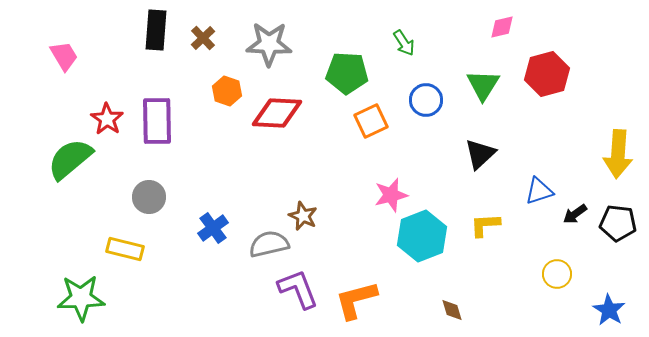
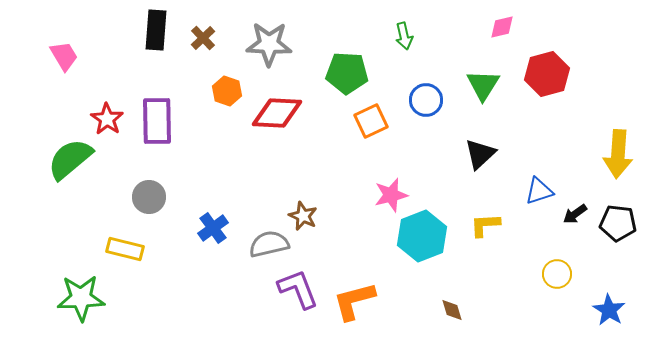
green arrow: moved 7 px up; rotated 20 degrees clockwise
orange L-shape: moved 2 px left, 1 px down
